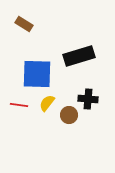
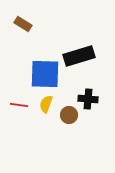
brown rectangle: moved 1 px left
blue square: moved 8 px right
yellow semicircle: moved 1 px left, 1 px down; rotated 18 degrees counterclockwise
